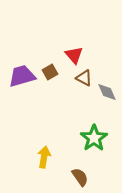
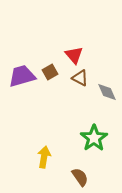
brown triangle: moved 4 px left
